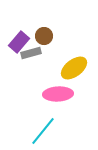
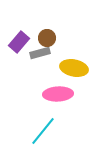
brown circle: moved 3 px right, 2 px down
gray rectangle: moved 9 px right
yellow ellipse: rotated 48 degrees clockwise
